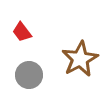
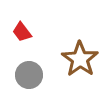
brown star: rotated 9 degrees counterclockwise
